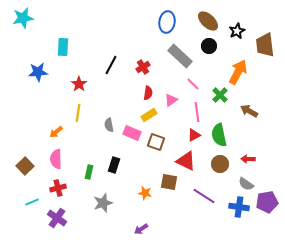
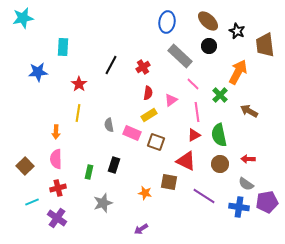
black star at (237, 31): rotated 21 degrees counterclockwise
orange arrow at (56, 132): rotated 48 degrees counterclockwise
